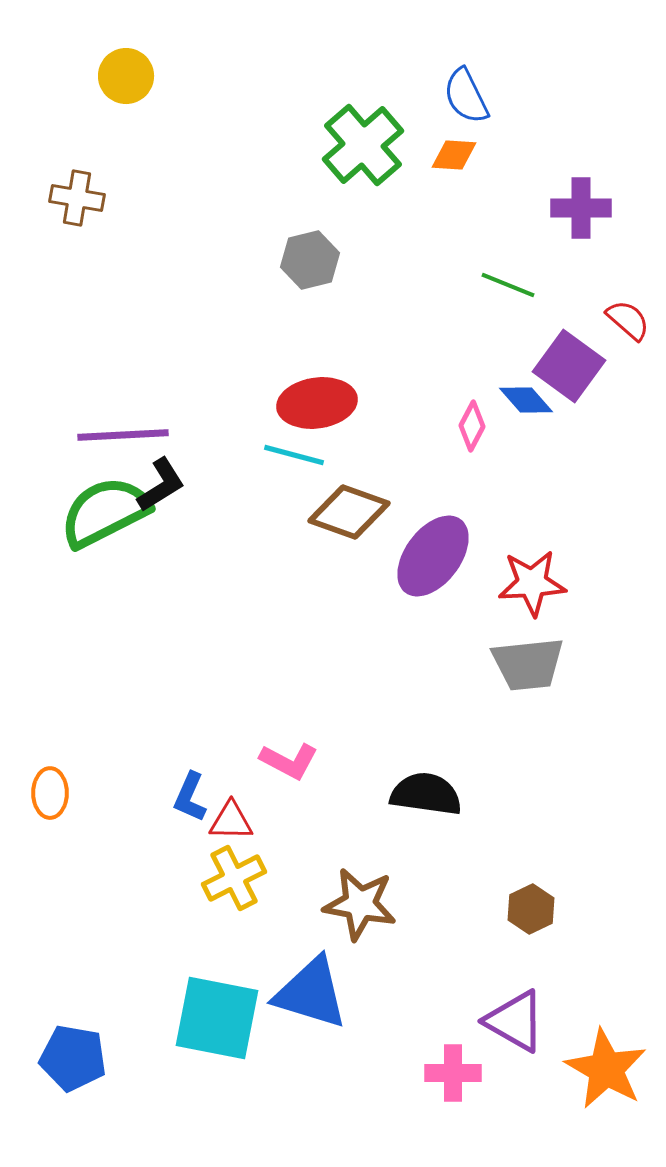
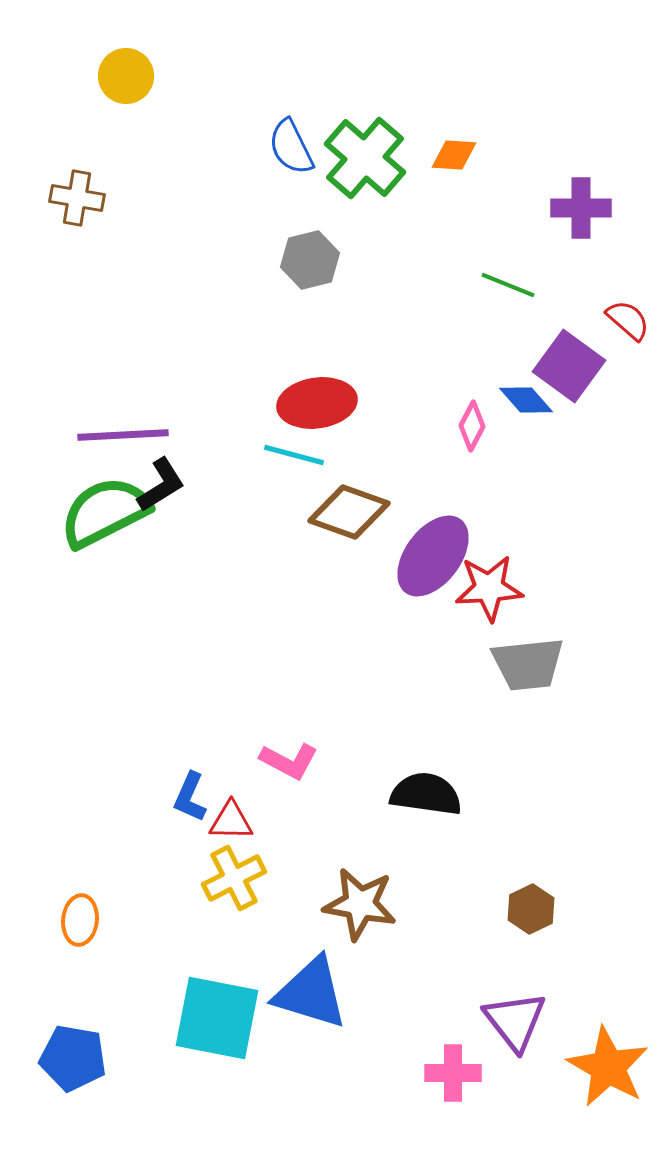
blue semicircle: moved 175 px left, 51 px down
green cross: moved 2 px right, 13 px down; rotated 8 degrees counterclockwise
red star: moved 43 px left, 5 px down
orange ellipse: moved 30 px right, 127 px down; rotated 6 degrees clockwise
purple triangle: rotated 22 degrees clockwise
orange star: moved 2 px right, 2 px up
